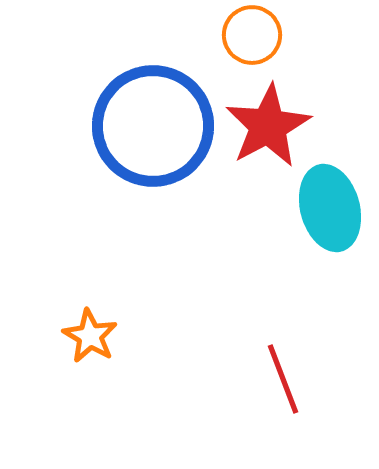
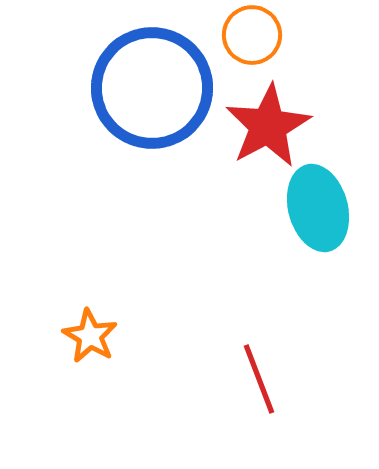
blue circle: moved 1 px left, 38 px up
cyan ellipse: moved 12 px left
red line: moved 24 px left
